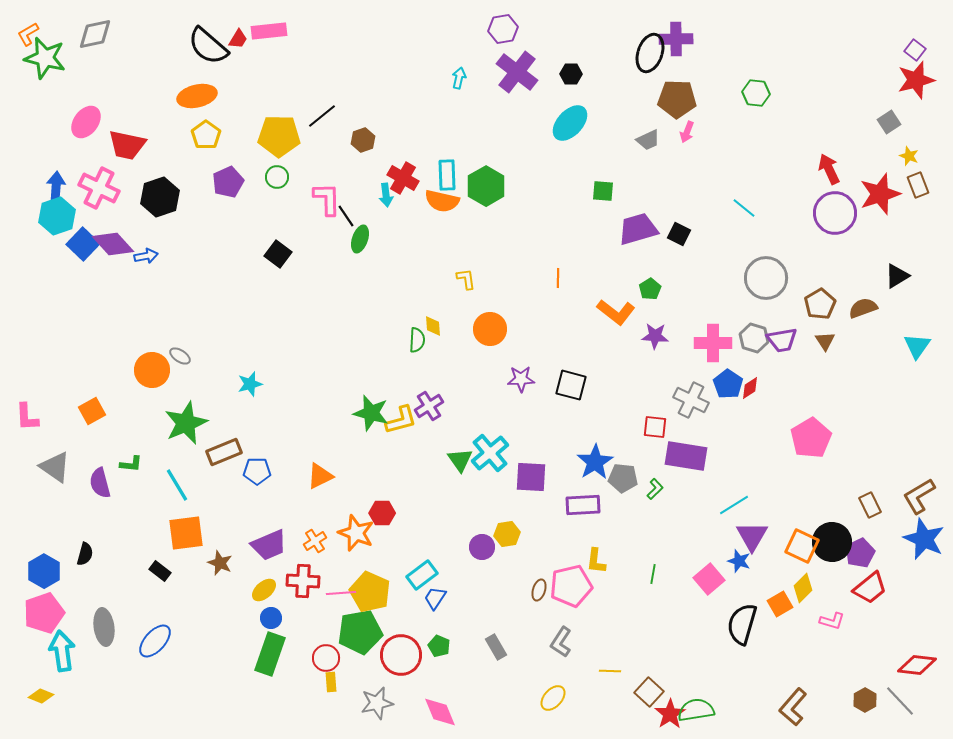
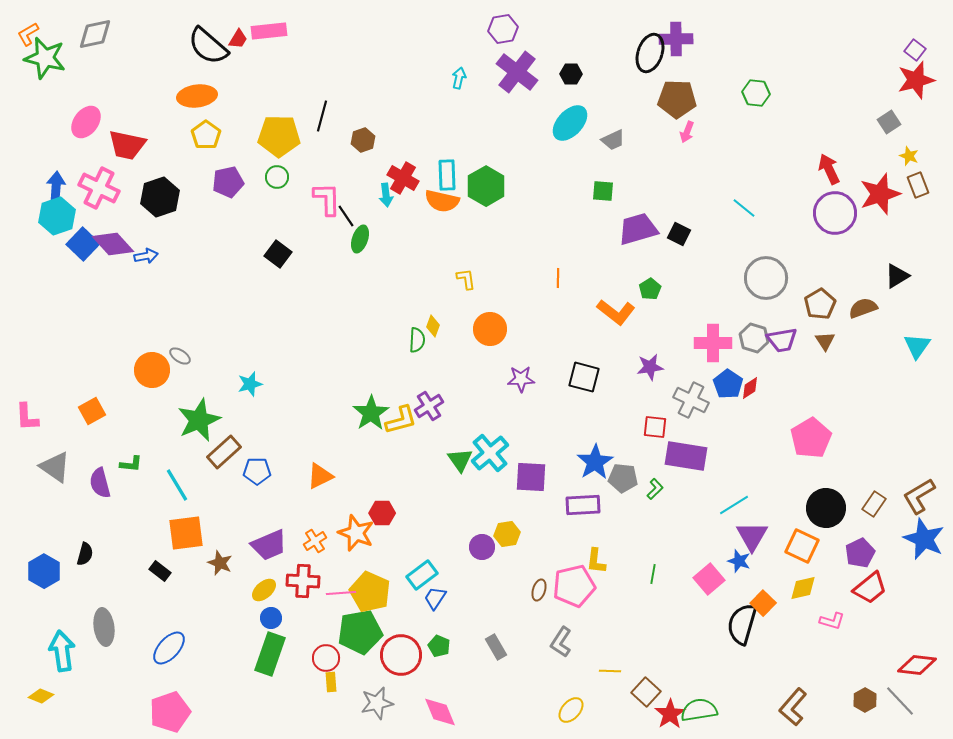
orange ellipse at (197, 96): rotated 6 degrees clockwise
black line at (322, 116): rotated 36 degrees counterclockwise
gray trapezoid at (648, 140): moved 35 px left
purple pentagon at (228, 182): rotated 12 degrees clockwise
yellow diamond at (433, 326): rotated 25 degrees clockwise
purple star at (655, 336): moved 5 px left, 31 px down; rotated 12 degrees counterclockwise
black square at (571, 385): moved 13 px right, 8 px up
green star at (371, 413): rotated 24 degrees clockwise
green star at (186, 423): moved 13 px right, 3 px up
brown rectangle at (224, 452): rotated 20 degrees counterclockwise
brown rectangle at (870, 505): moved 4 px right, 1 px up; rotated 60 degrees clockwise
black circle at (832, 542): moved 6 px left, 34 px up
pink pentagon at (571, 586): moved 3 px right
yellow diamond at (803, 588): rotated 32 degrees clockwise
orange square at (780, 604): moved 17 px left, 1 px up; rotated 15 degrees counterclockwise
pink pentagon at (44, 613): moved 126 px right, 99 px down
blue ellipse at (155, 641): moved 14 px right, 7 px down
brown square at (649, 692): moved 3 px left
yellow ellipse at (553, 698): moved 18 px right, 12 px down
green semicircle at (696, 710): moved 3 px right
